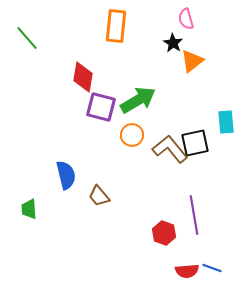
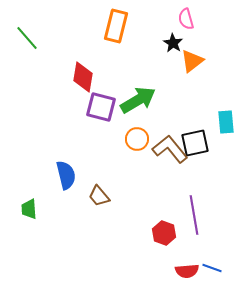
orange rectangle: rotated 8 degrees clockwise
orange circle: moved 5 px right, 4 px down
